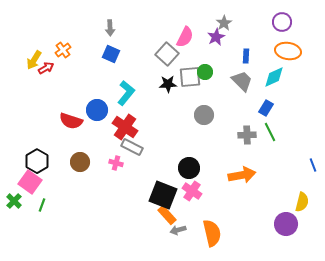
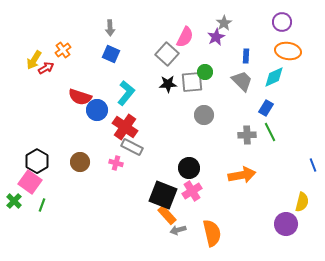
gray square at (190, 77): moved 2 px right, 5 px down
red semicircle at (71, 121): moved 9 px right, 24 px up
pink cross at (192, 191): rotated 24 degrees clockwise
